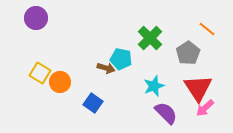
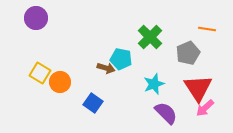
orange line: rotated 30 degrees counterclockwise
green cross: moved 1 px up
gray pentagon: rotated 10 degrees clockwise
cyan star: moved 2 px up
